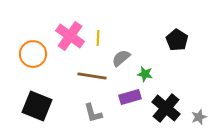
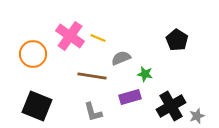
yellow line: rotated 70 degrees counterclockwise
gray semicircle: rotated 18 degrees clockwise
black cross: moved 5 px right, 2 px up; rotated 20 degrees clockwise
gray L-shape: moved 1 px up
gray star: moved 2 px left, 1 px up
